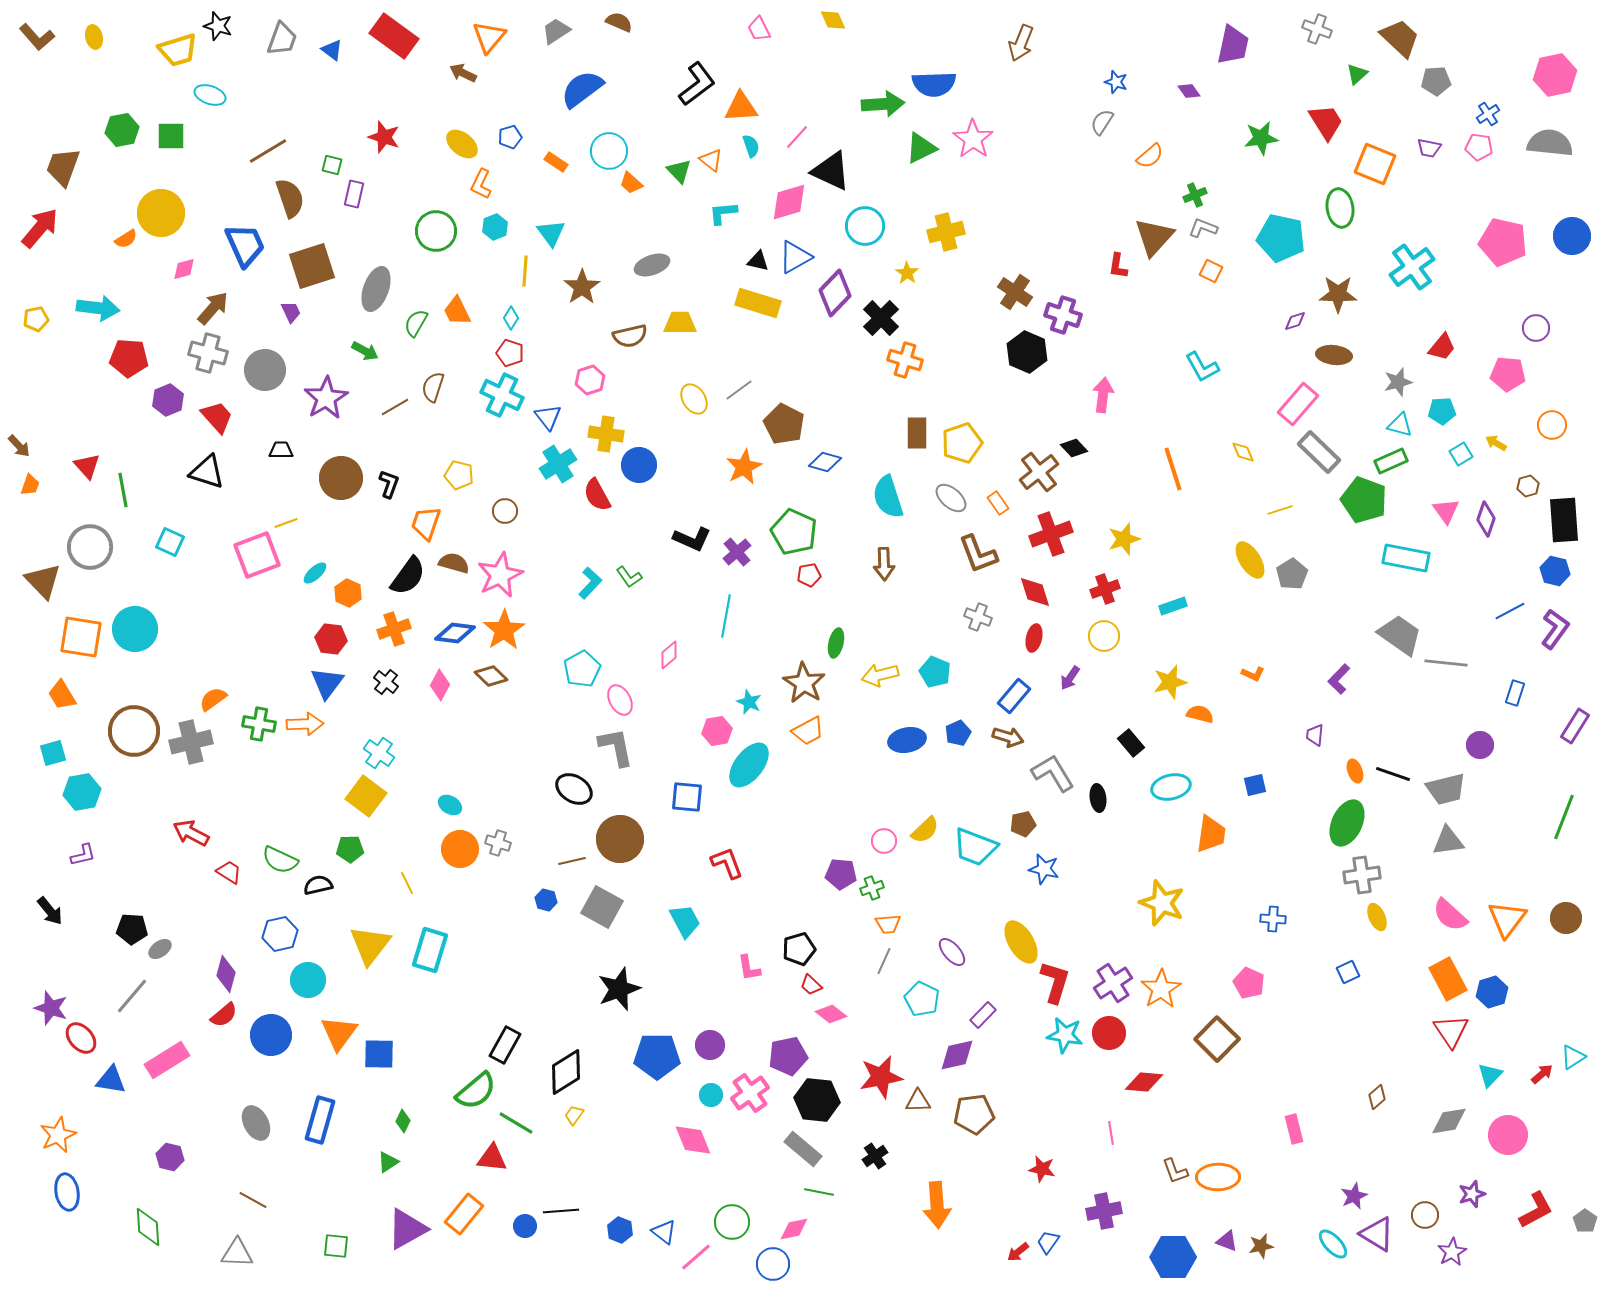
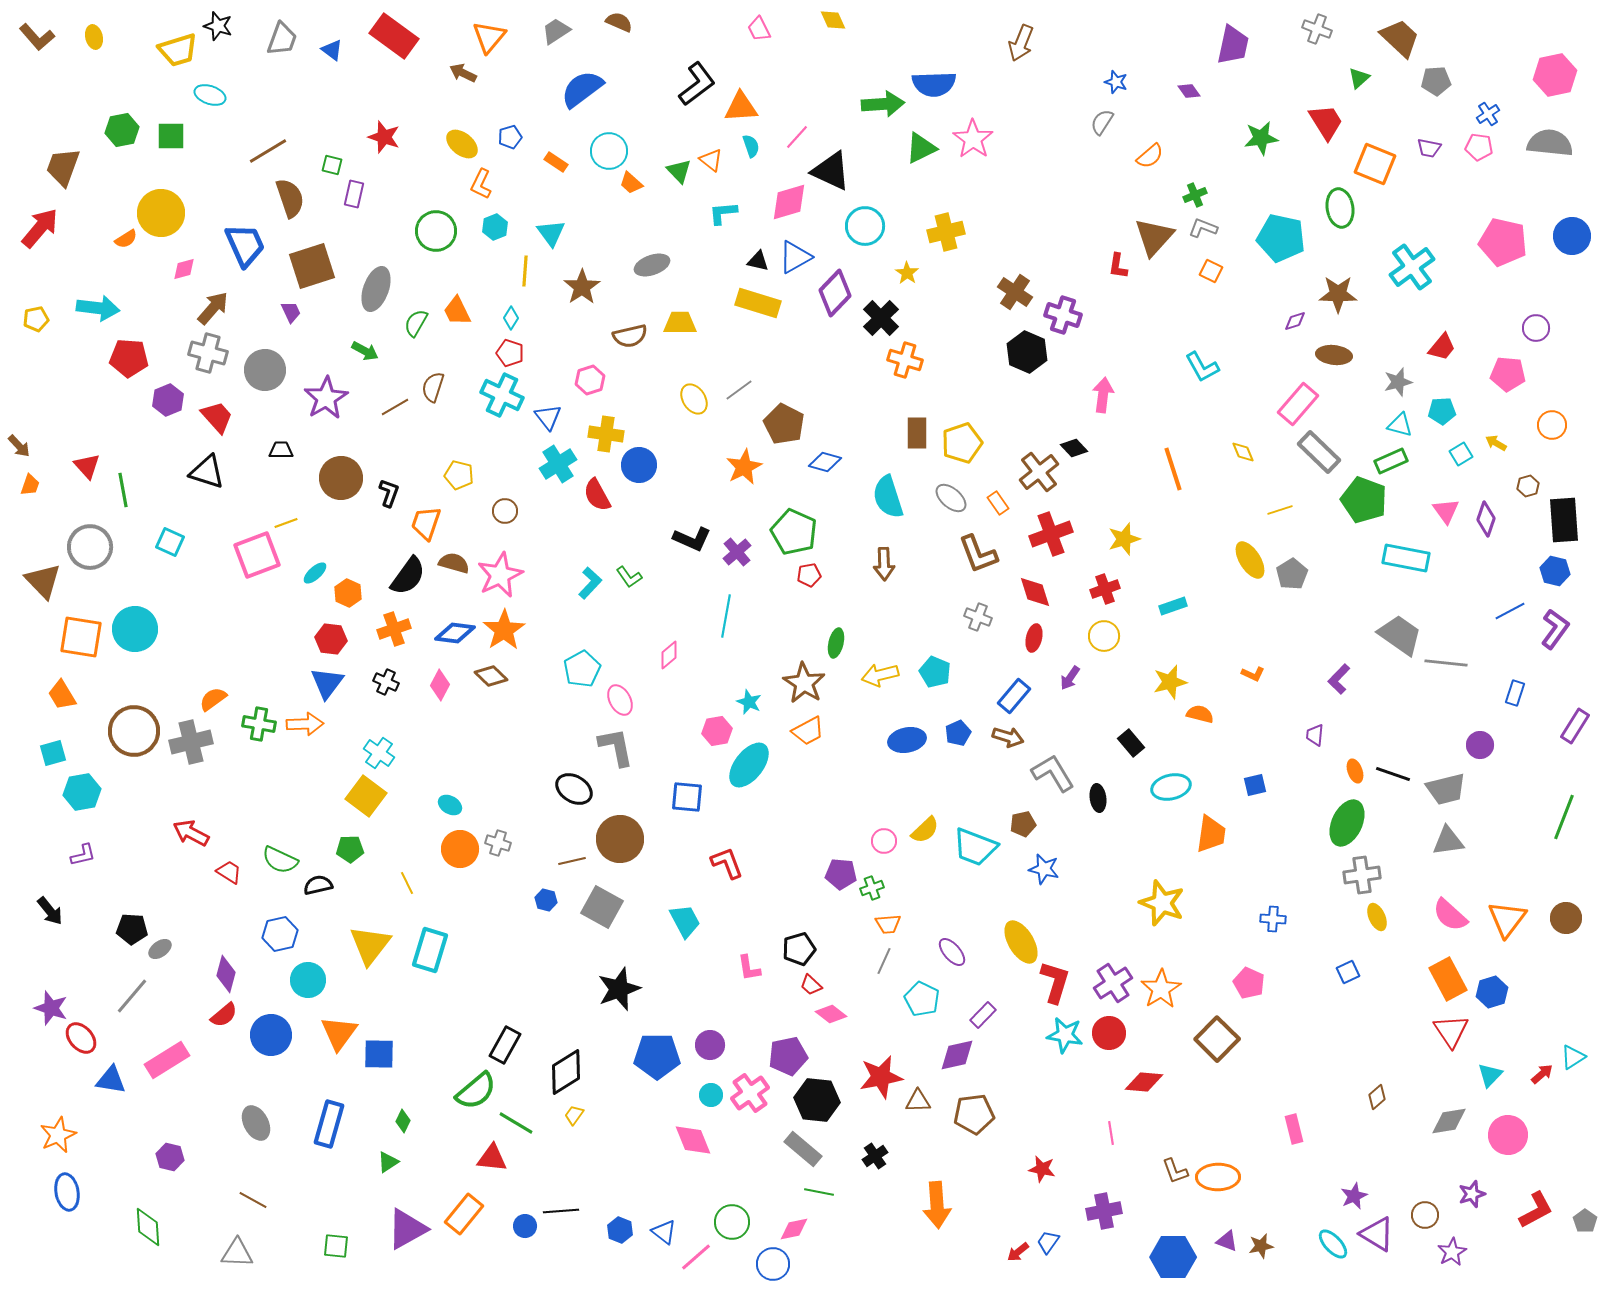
green triangle at (1357, 74): moved 2 px right, 4 px down
black L-shape at (389, 484): moved 9 px down
black cross at (386, 682): rotated 15 degrees counterclockwise
blue rectangle at (320, 1120): moved 9 px right, 4 px down
